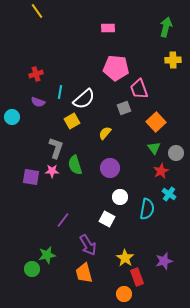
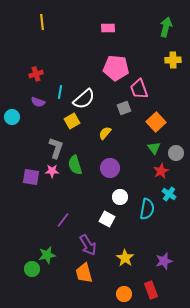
yellow line: moved 5 px right, 11 px down; rotated 28 degrees clockwise
red rectangle: moved 14 px right, 13 px down
